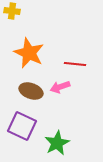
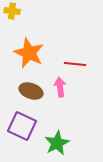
pink arrow: rotated 102 degrees clockwise
